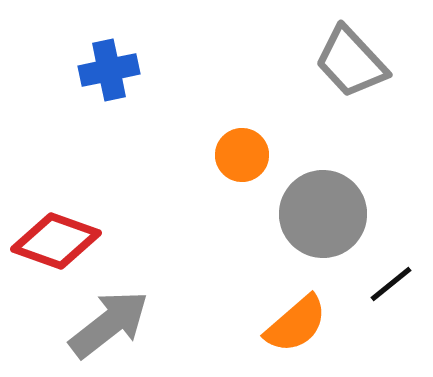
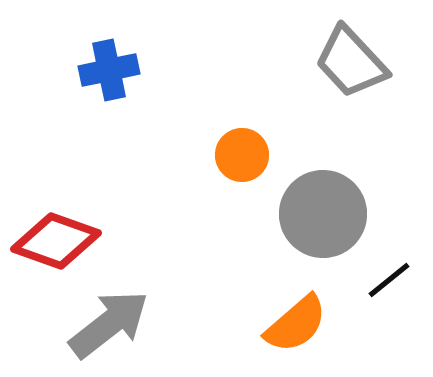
black line: moved 2 px left, 4 px up
